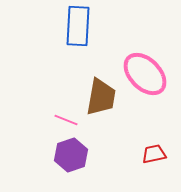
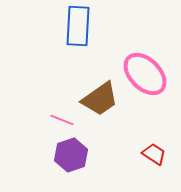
brown trapezoid: moved 1 px left, 2 px down; rotated 45 degrees clockwise
pink line: moved 4 px left
red trapezoid: rotated 45 degrees clockwise
